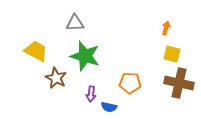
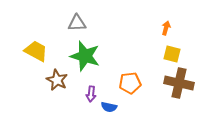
gray triangle: moved 2 px right
brown star: moved 1 px right, 2 px down
orange pentagon: rotated 10 degrees counterclockwise
